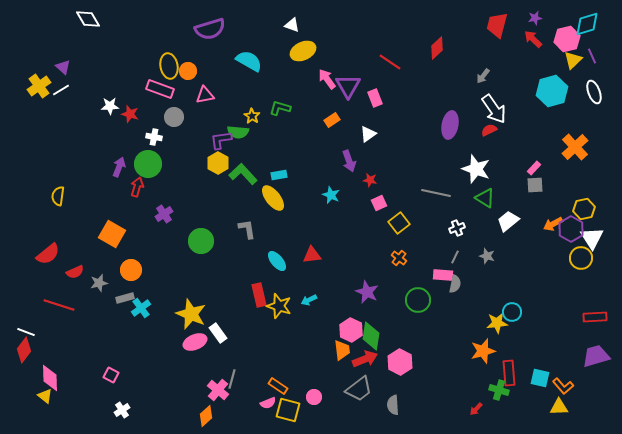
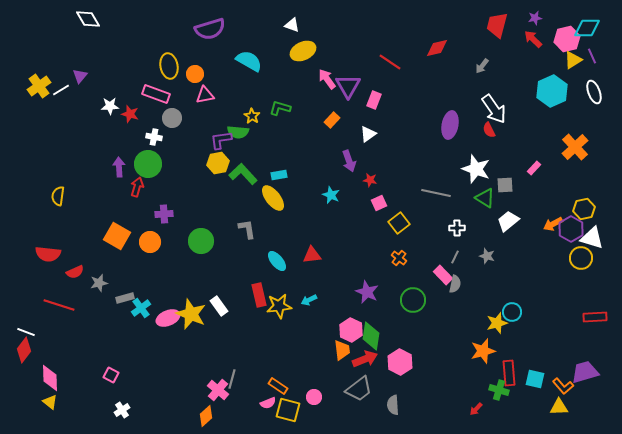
cyan diamond at (587, 24): moved 4 px down; rotated 16 degrees clockwise
red diamond at (437, 48): rotated 30 degrees clockwise
yellow triangle at (573, 60): rotated 12 degrees clockwise
purple triangle at (63, 67): moved 17 px right, 9 px down; rotated 28 degrees clockwise
orange circle at (188, 71): moved 7 px right, 3 px down
gray arrow at (483, 76): moved 1 px left, 10 px up
pink rectangle at (160, 89): moved 4 px left, 5 px down
cyan hexagon at (552, 91): rotated 8 degrees counterclockwise
pink rectangle at (375, 98): moved 1 px left, 2 px down; rotated 42 degrees clockwise
gray circle at (174, 117): moved 2 px left, 1 px down
orange rectangle at (332, 120): rotated 14 degrees counterclockwise
red semicircle at (489, 130): rotated 91 degrees counterclockwise
yellow hexagon at (218, 163): rotated 20 degrees clockwise
purple arrow at (119, 167): rotated 24 degrees counterclockwise
gray square at (535, 185): moved 30 px left
purple cross at (164, 214): rotated 30 degrees clockwise
white cross at (457, 228): rotated 21 degrees clockwise
orange square at (112, 234): moved 5 px right, 2 px down
white triangle at (592, 238): rotated 40 degrees counterclockwise
red semicircle at (48, 254): rotated 45 degrees clockwise
orange circle at (131, 270): moved 19 px right, 28 px up
pink rectangle at (443, 275): rotated 42 degrees clockwise
green circle at (418, 300): moved 5 px left
yellow star at (279, 306): rotated 25 degrees counterclockwise
yellow star at (497, 323): rotated 10 degrees counterclockwise
white rectangle at (218, 333): moved 1 px right, 27 px up
pink ellipse at (195, 342): moved 27 px left, 24 px up
purple trapezoid at (596, 356): moved 11 px left, 16 px down
cyan square at (540, 378): moved 5 px left, 1 px down
yellow triangle at (45, 396): moved 5 px right, 6 px down
